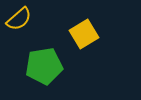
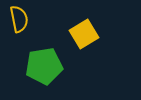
yellow semicircle: rotated 60 degrees counterclockwise
